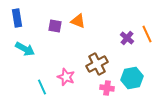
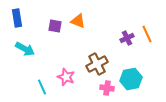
purple cross: rotated 24 degrees clockwise
cyan hexagon: moved 1 px left, 1 px down
